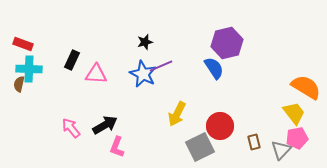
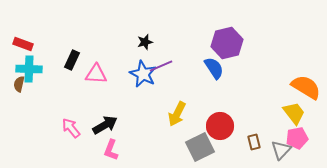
pink L-shape: moved 6 px left, 3 px down
